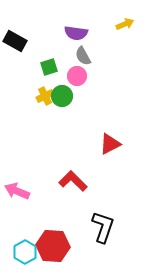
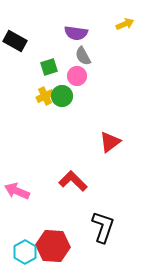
red triangle: moved 2 px up; rotated 10 degrees counterclockwise
